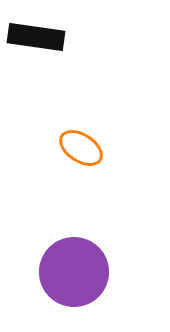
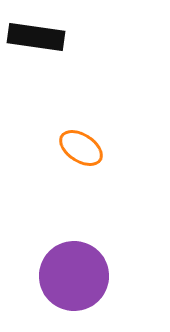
purple circle: moved 4 px down
